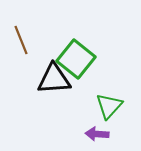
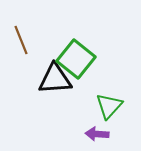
black triangle: moved 1 px right
